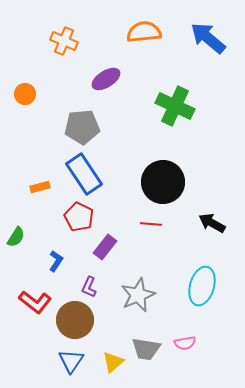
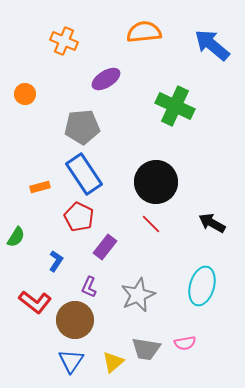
blue arrow: moved 4 px right, 7 px down
black circle: moved 7 px left
red line: rotated 40 degrees clockwise
